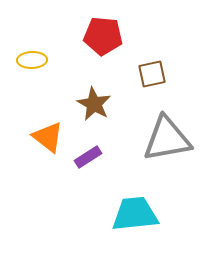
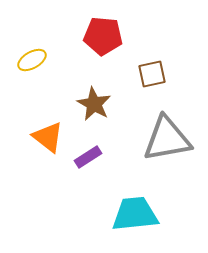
yellow ellipse: rotated 28 degrees counterclockwise
